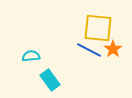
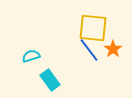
yellow square: moved 5 px left
blue line: rotated 25 degrees clockwise
cyan semicircle: rotated 12 degrees counterclockwise
